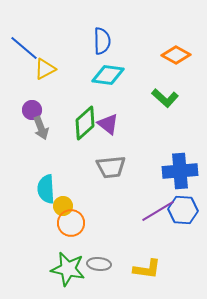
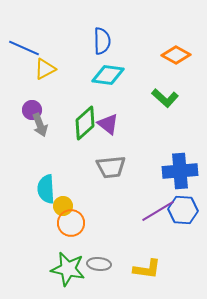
blue line: rotated 16 degrees counterclockwise
gray arrow: moved 1 px left, 3 px up
